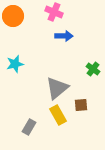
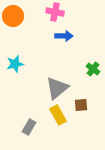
pink cross: moved 1 px right; rotated 12 degrees counterclockwise
